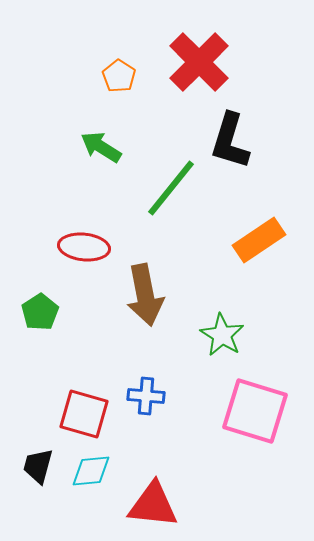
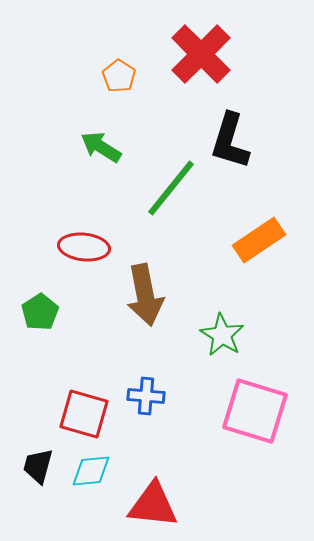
red cross: moved 2 px right, 8 px up
